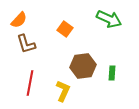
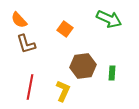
orange semicircle: rotated 96 degrees clockwise
red line: moved 4 px down
